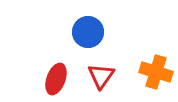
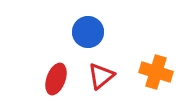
red triangle: rotated 16 degrees clockwise
